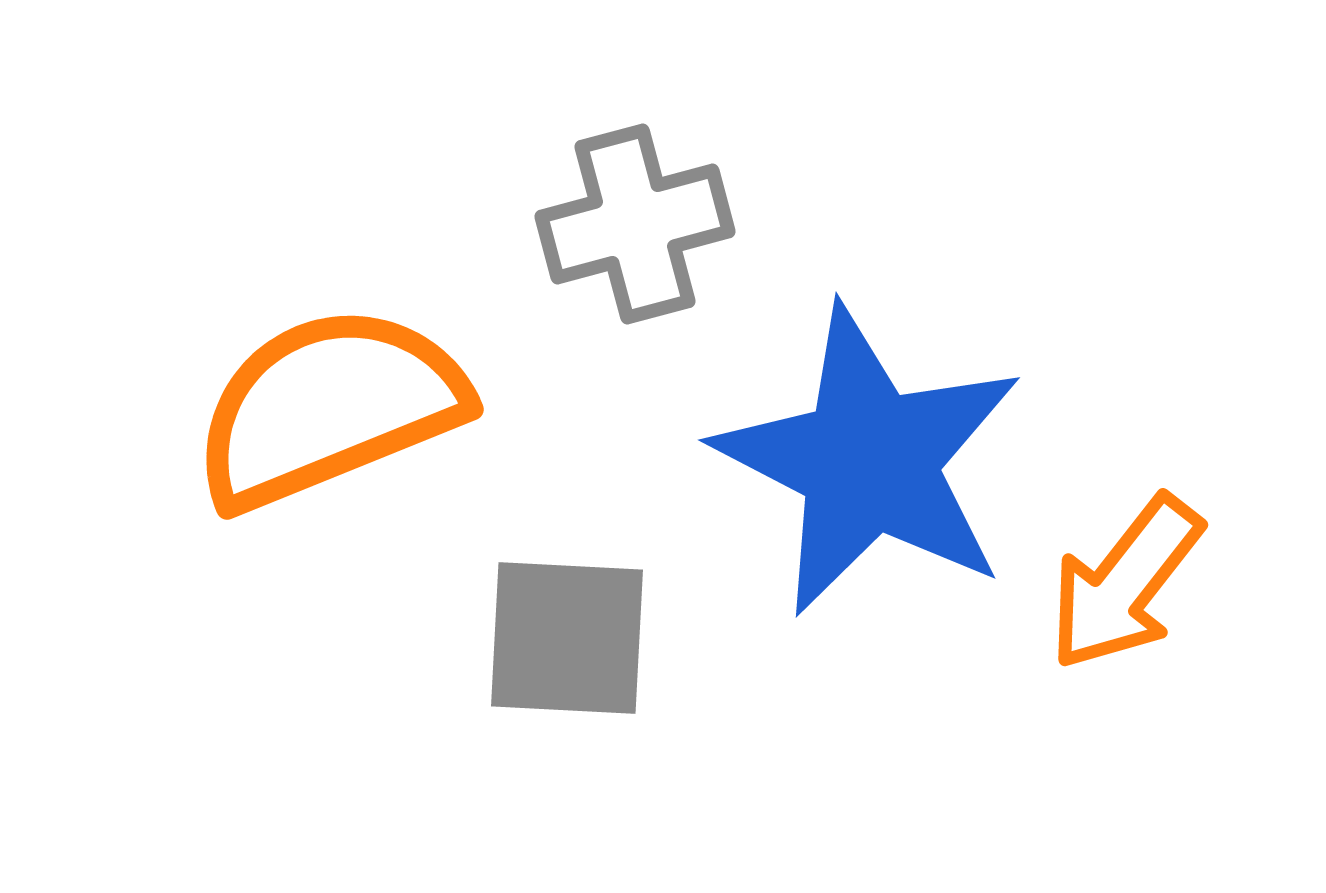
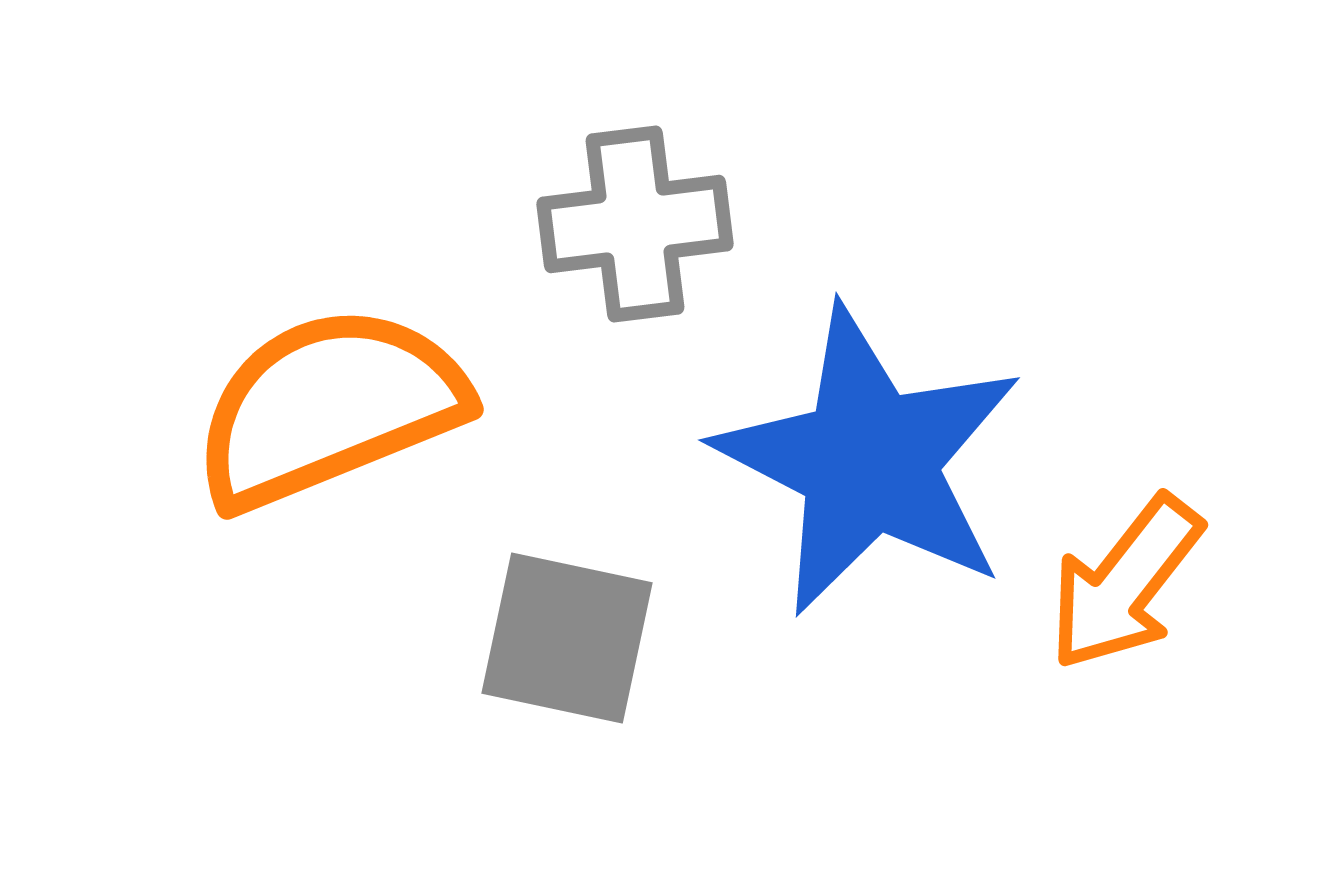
gray cross: rotated 8 degrees clockwise
gray square: rotated 9 degrees clockwise
